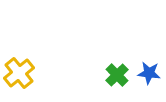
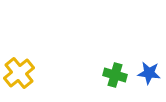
green cross: moved 2 px left; rotated 30 degrees counterclockwise
